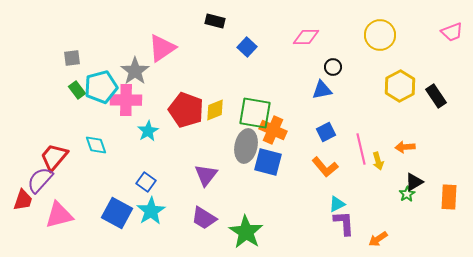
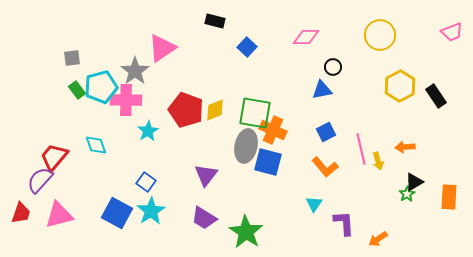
red trapezoid at (23, 200): moved 2 px left, 13 px down
cyan triangle at (337, 204): moved 23 px left; rotated 30 degrees counterclockwise
